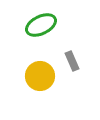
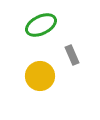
gray rectangle: moved 6 px up
